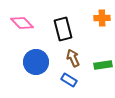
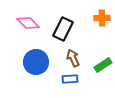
pink diamond: moved 6 px right
black rectangle: rotated 40 degrees clockwise
green rectangle: rotated 24 degrees counterclockwise
blue rectangle: moved 1 px right, 1 px up; rotated 35 degrees counterclockwise
